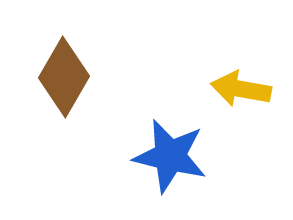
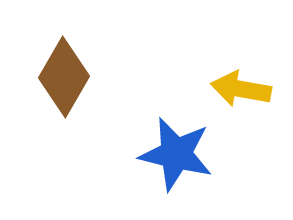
blue star: moved 6 px right, 2 px up
